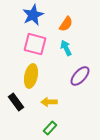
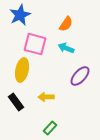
blue star: moved 13 px left
cyan arrow: rotated 42 degrees counterclockwise
yellow ellipse: moved 9 px left, 6 px up
yellow arrow: moved 3 px left, 5 px up
